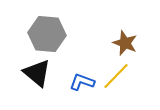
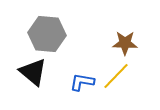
brown star: rotated 20 degrees counterclockwise
black triangle: moved 4 px left, 1 px up
blue L-shape: rotated 10 degrees counterclockwise
